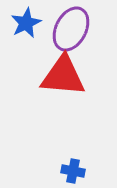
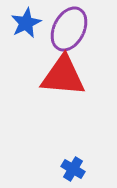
purple ellipse: moved 2 px left
blue cross: moved 2 px up; rotated 20 degrees clockwise
